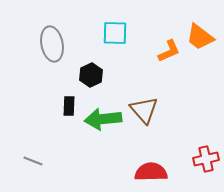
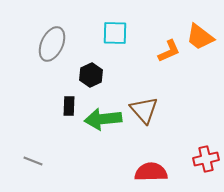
gray ellipse: rotated 36 degrees clockwise
